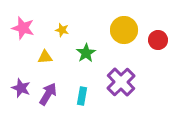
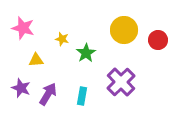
yellow star: moved 9 px down
yellow triangle: moved 9 px left, 3 px down
